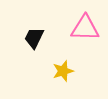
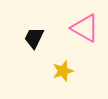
pink triangle: rotated 28 degrees clockwise
